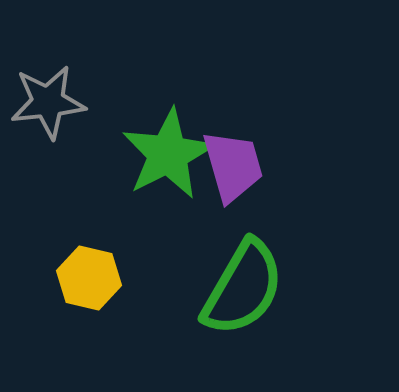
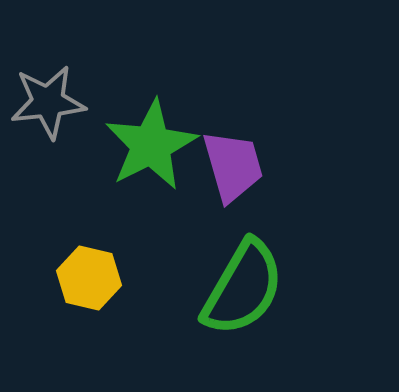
green star: moved 17 px left, 9 px up
